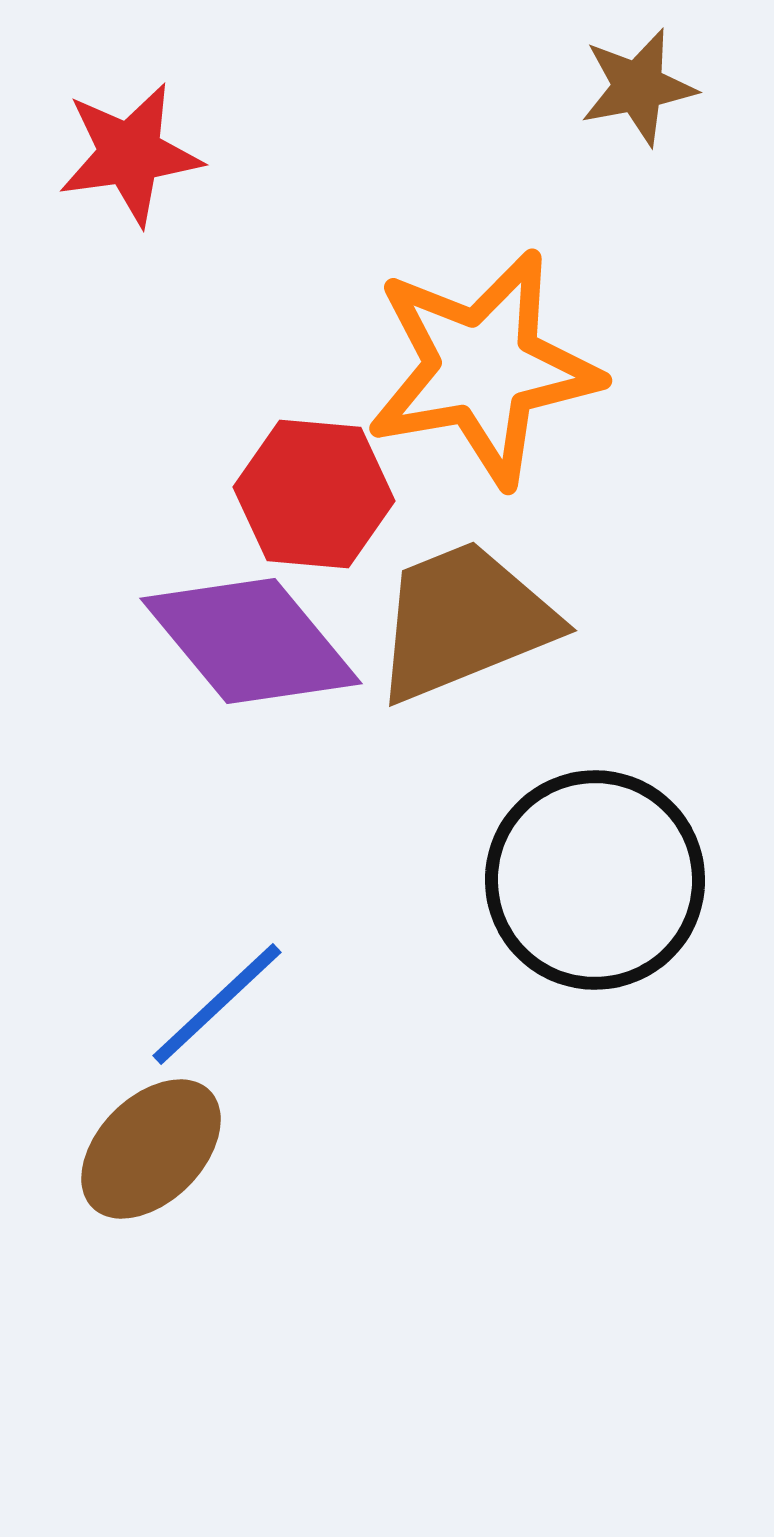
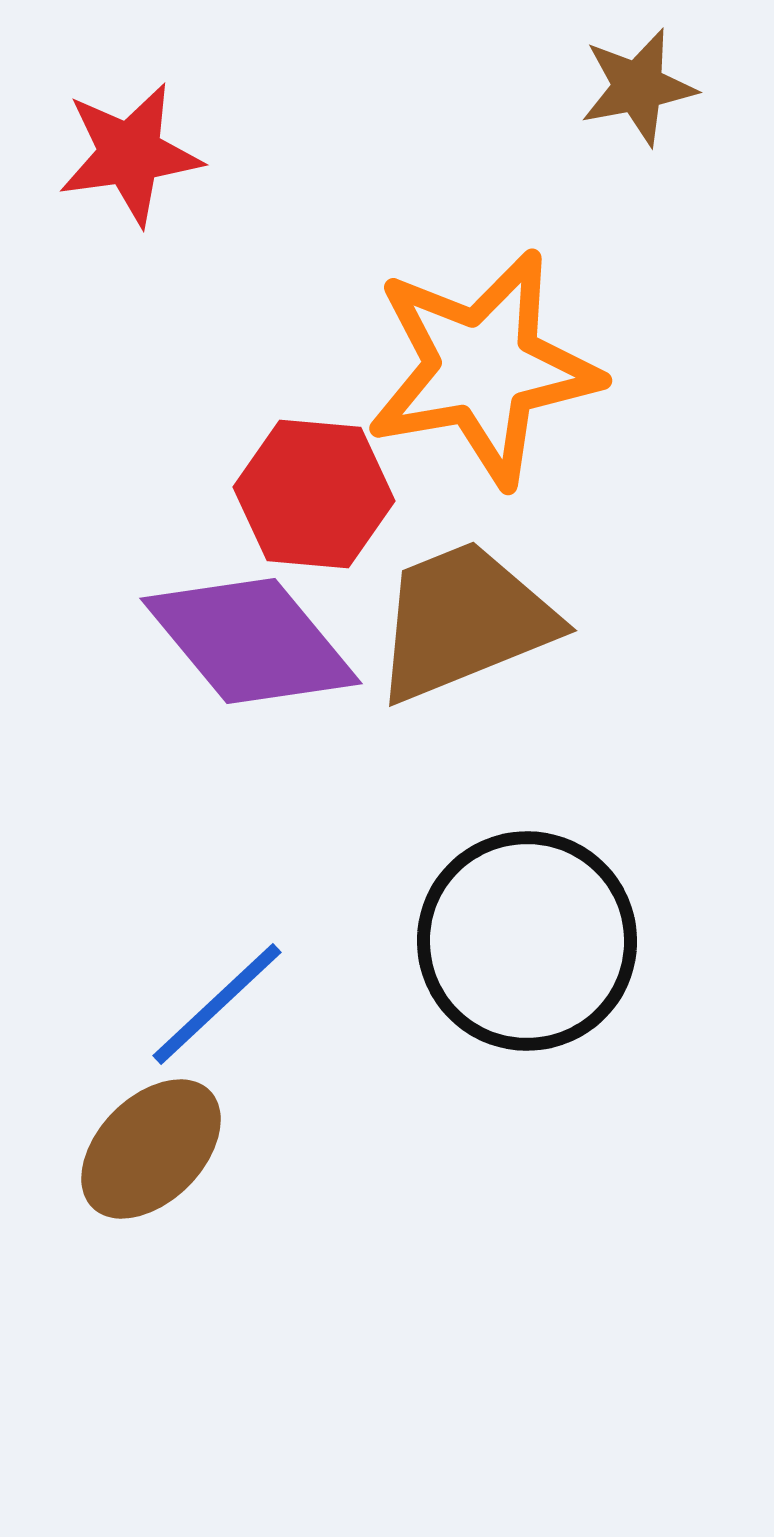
black circle: moved 68 px left, 61 px down
